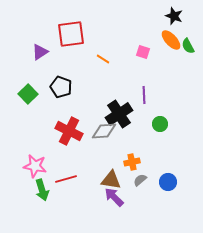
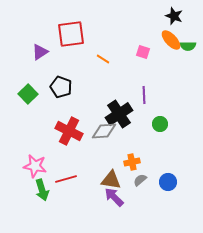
green semicircle: rotated 63 degrees counterclockwise
